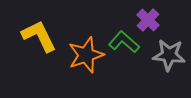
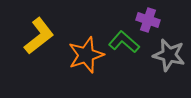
purple cross: rotated 25 degrees counterclockwise
yellow L-shape: rotated 78 degrees clockwise
gray star: rotated 8 degrees clockwise
